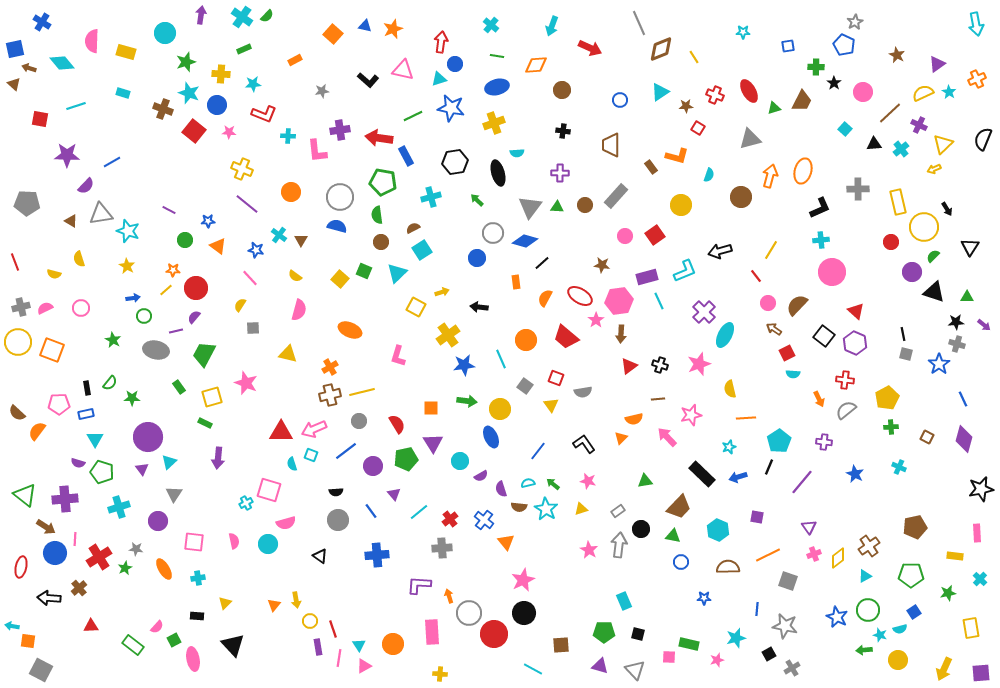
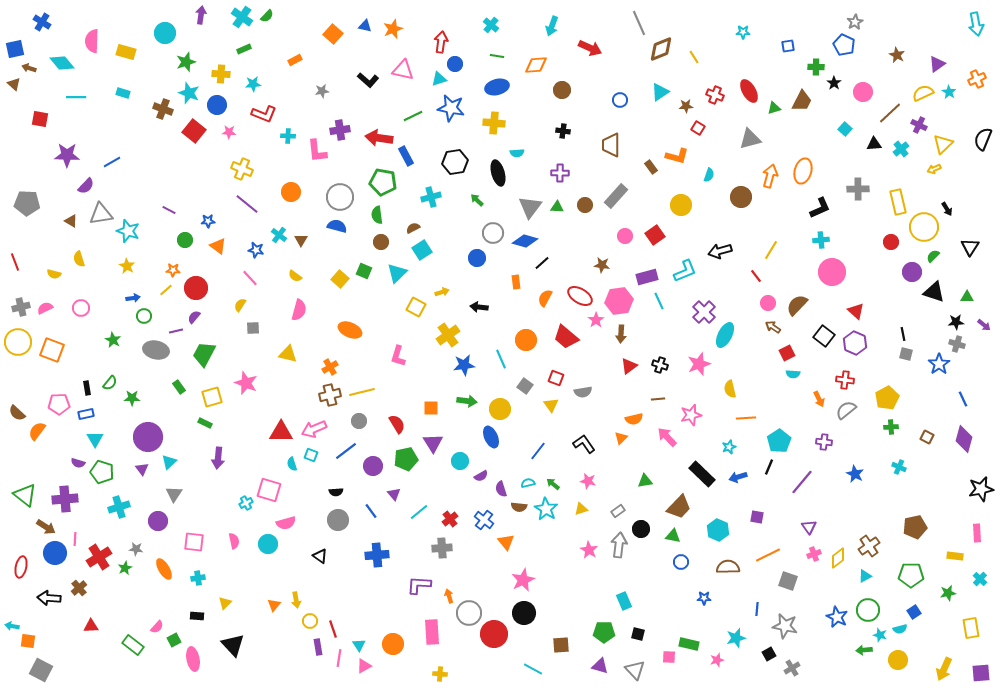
cyan line at (76, 106): moved 9 px up; rotated 18 degrees clockwise
yellow cross at (494, 123): rotated 25 degrees clockwise
brown arrow at (774, 329): moved 1 px left, 2 px up
